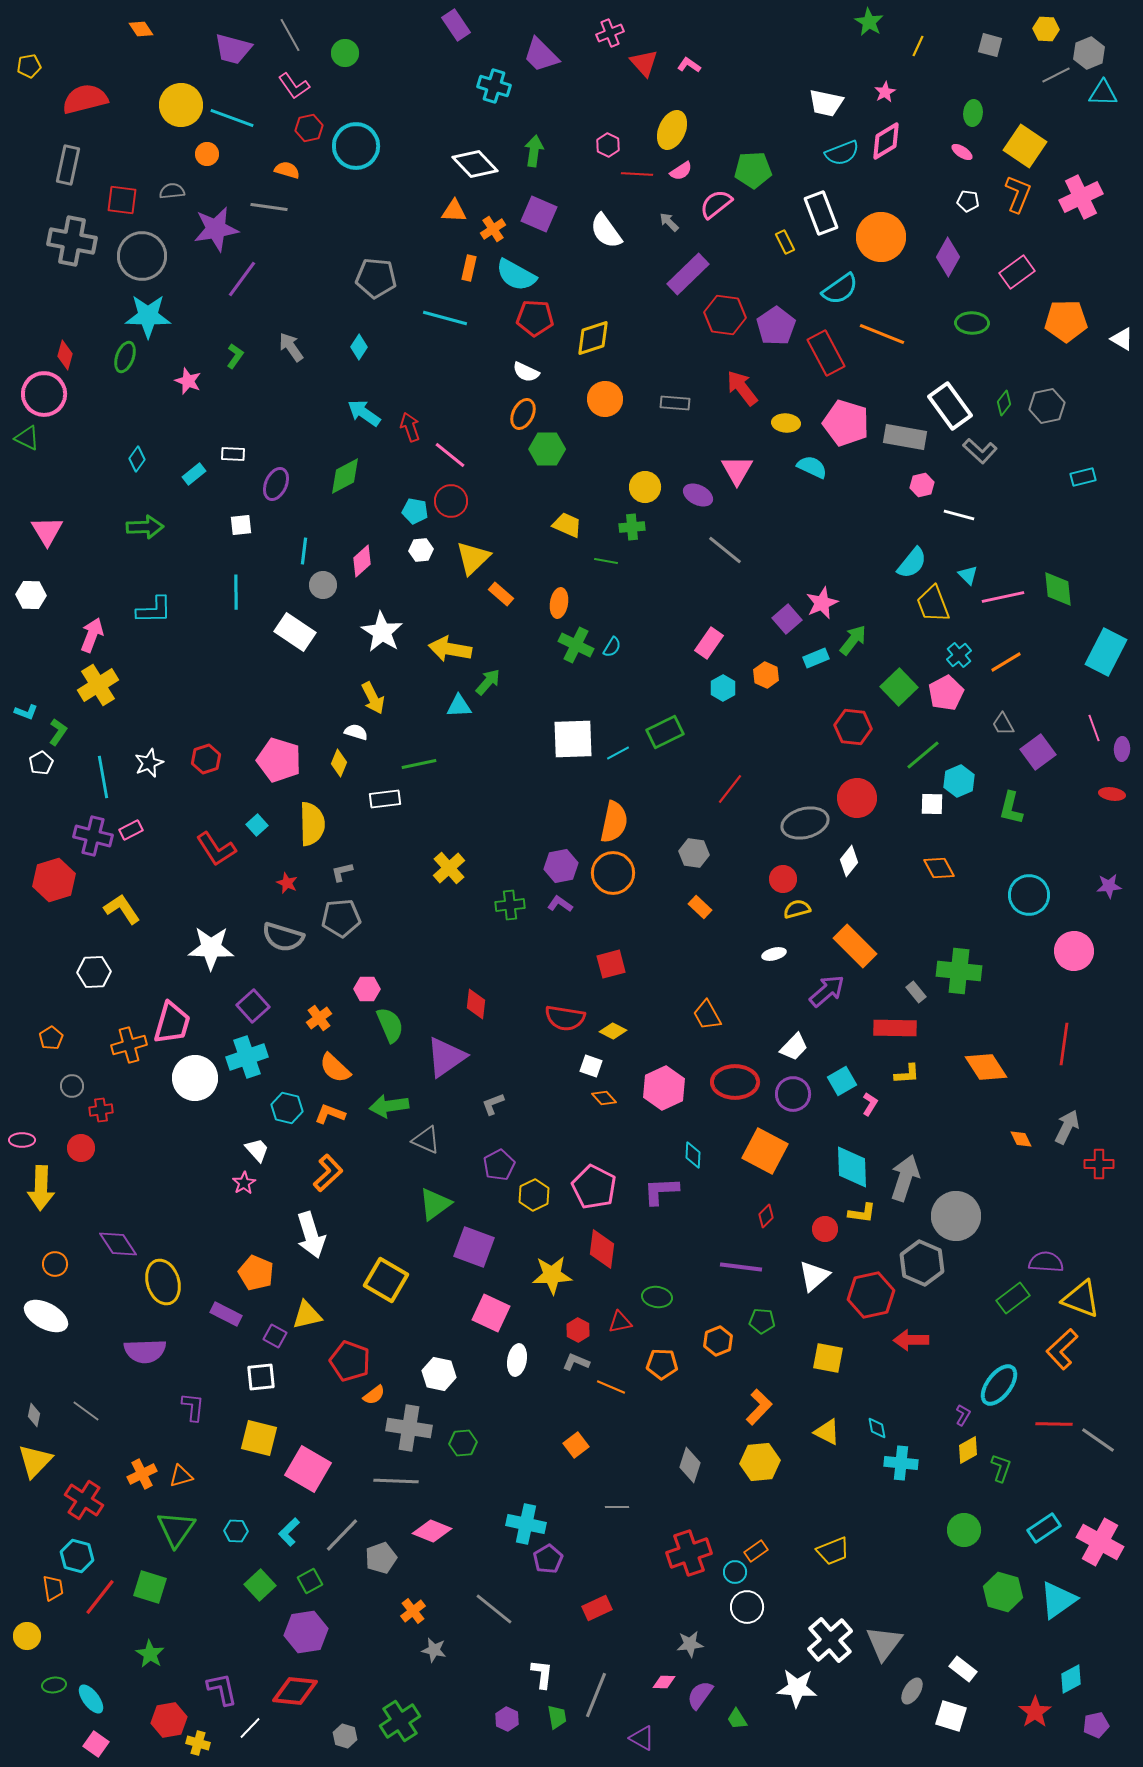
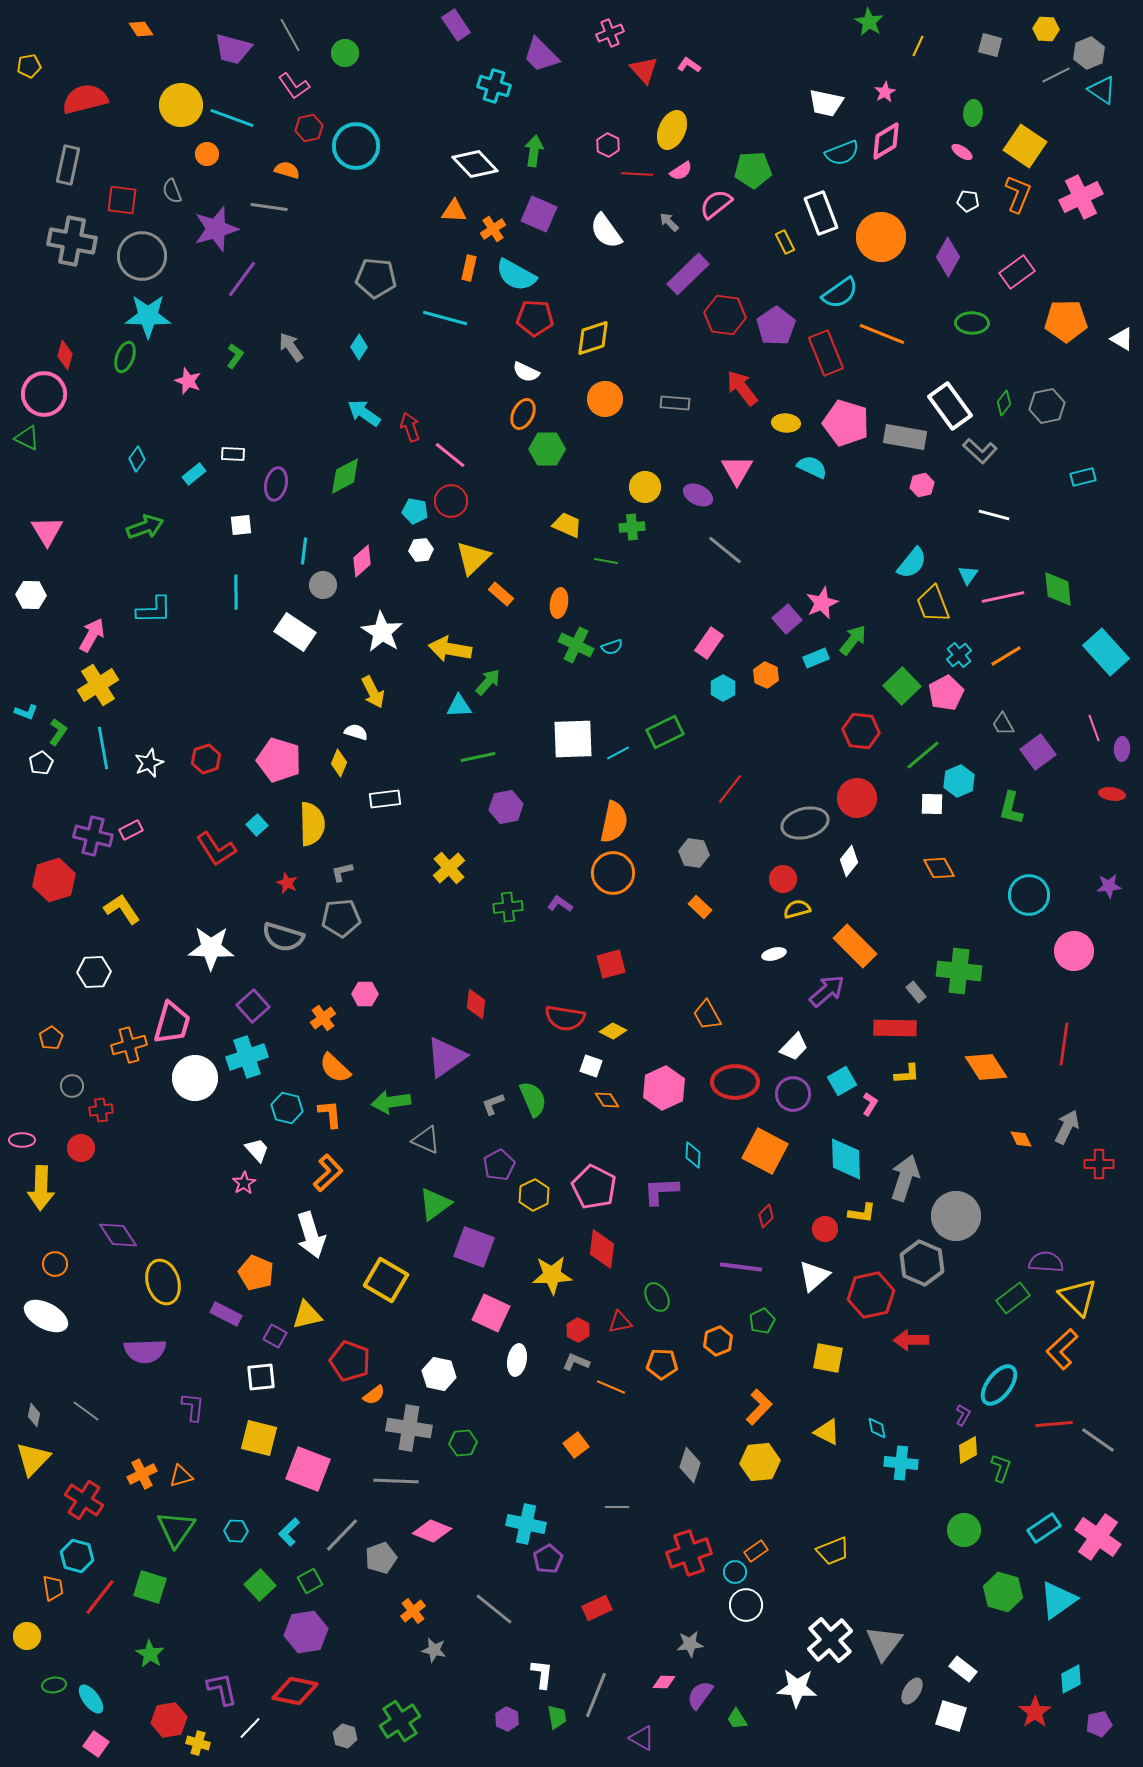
red triangle at (644, 63): moved 7 px down
cyan triangle at (1103, 93): moved 1 px left, 3 px up; rotated 32 degrees clockwise
gray semicircle at (172, 191): rotated 105 degrees counterclockwise
purple star at (216, 229): rotated 6 degrees counterclockwise
cyan semicircle at (840, 289): moved 4 px down
red rectangle at (826, 353): rotated 6 degrees clockwise
purple ellipse at (276, 484): rotated 12 degrees counterclockwise
white line at (959, 515): moved 35 px right
green arrow at (145, 527): rotated 18 degrees counterclockwise
cyan triangle at (968, 575): rotated 20 degrees clockwise
pink arrow at (92, 635): rotated 8 degrees clockwise
cyan semicircle at (612, 647): rotated 40 degrees clockwise
cyan rectangle at (1106, 652): rotated 69 degrees counterclockwise
orange line at (1006, 662): moved 6 px up
green square at (899, 687): moved 3 px right, 1 px up
yellow arrow at (373, 698): moved 6 px up
red hexagon at (853, 727): moved 8 px right, 4 px down
green line at (419, 764): moved 59 px right, 7 px up
cyan line at (103, 777): moved 29 px up
purple hexagon at (561, 866): moved 55 px left, 59 px up
green cross at (510, 905): moved 2 px left, 2 px down
pink hexagon at (367, 989): moved 2 px left, 5 px down
orange cross at (319, 1018): moved 4 px right
green semicircle at (390, 1025): moved 143 px right, 74 px down
orange diamond at (604, 1098): moved 3 px right, 2 px down; rotated 10 degrees clockwise
green arrow at (389, 1106): moved 2 px right, 4 px up
orange L-shape at (330, 1114): rotated 64 degrees clockwise
cyan diamond at (852, 1167): moved 6 px left, 8 px up
purple diamond at (118, 1244): moved 9 px up
green ellipse at (657, 1297): rotated 52 degrees clockwise
yellow triangle at (1081, 1299): moved 3 px left, 2 px up; rotated 24 degrees clockwise
green pentagon at (762, 1321): rotated 30 degrees counterclockwise
red line at (1054, 1424): rotated 6 degrees counterclockwise
yellow triangle at (35, 1461): moved 2 px left, 2 px up
pink square at (308, 1469): rotated 9 degrees counterclockwise
pink cross at (1100, 1542): moved 2 px left, 5 px up; rotated 6 degrees clockwise
white circle at (747, 1607): moved 1 px left, 2 px up
red diamond at (295, 1691): rotated 6 degrees clockwise
purple pentagon at (1096, 1725): moved 3 px right, 1 px up
